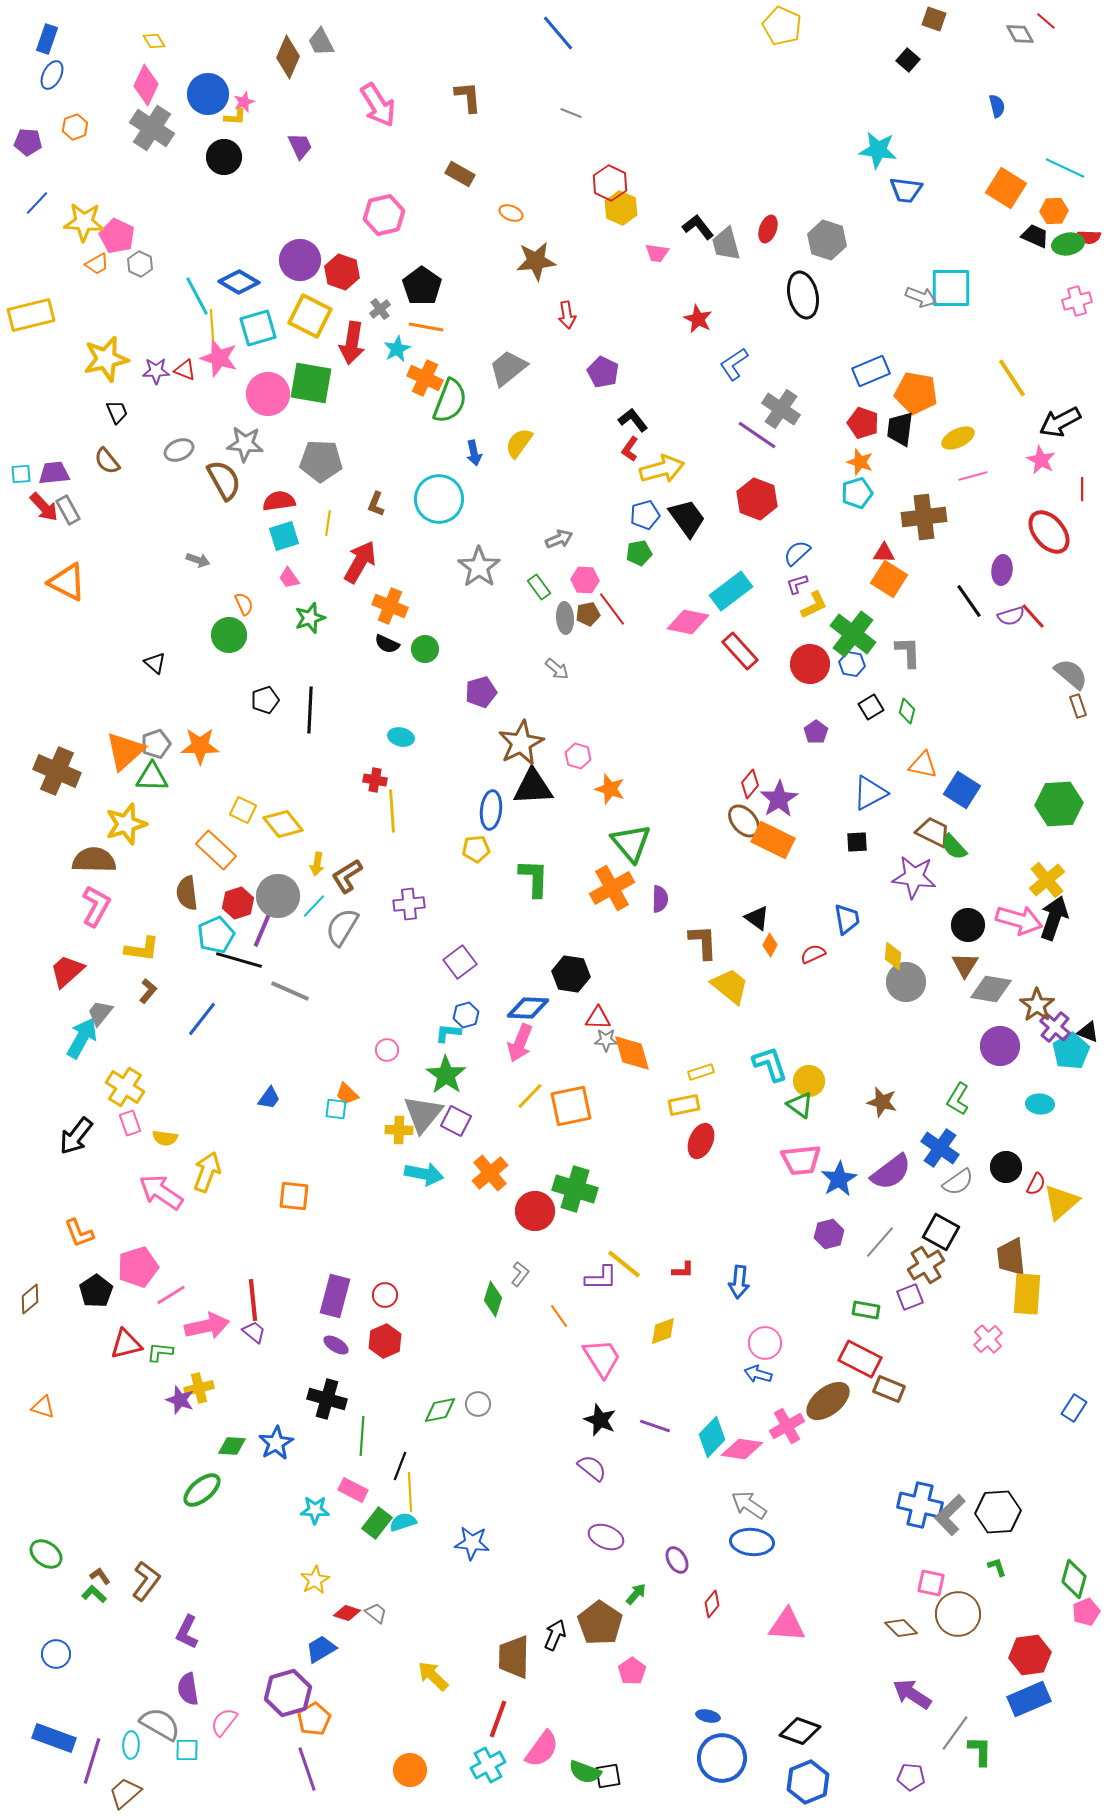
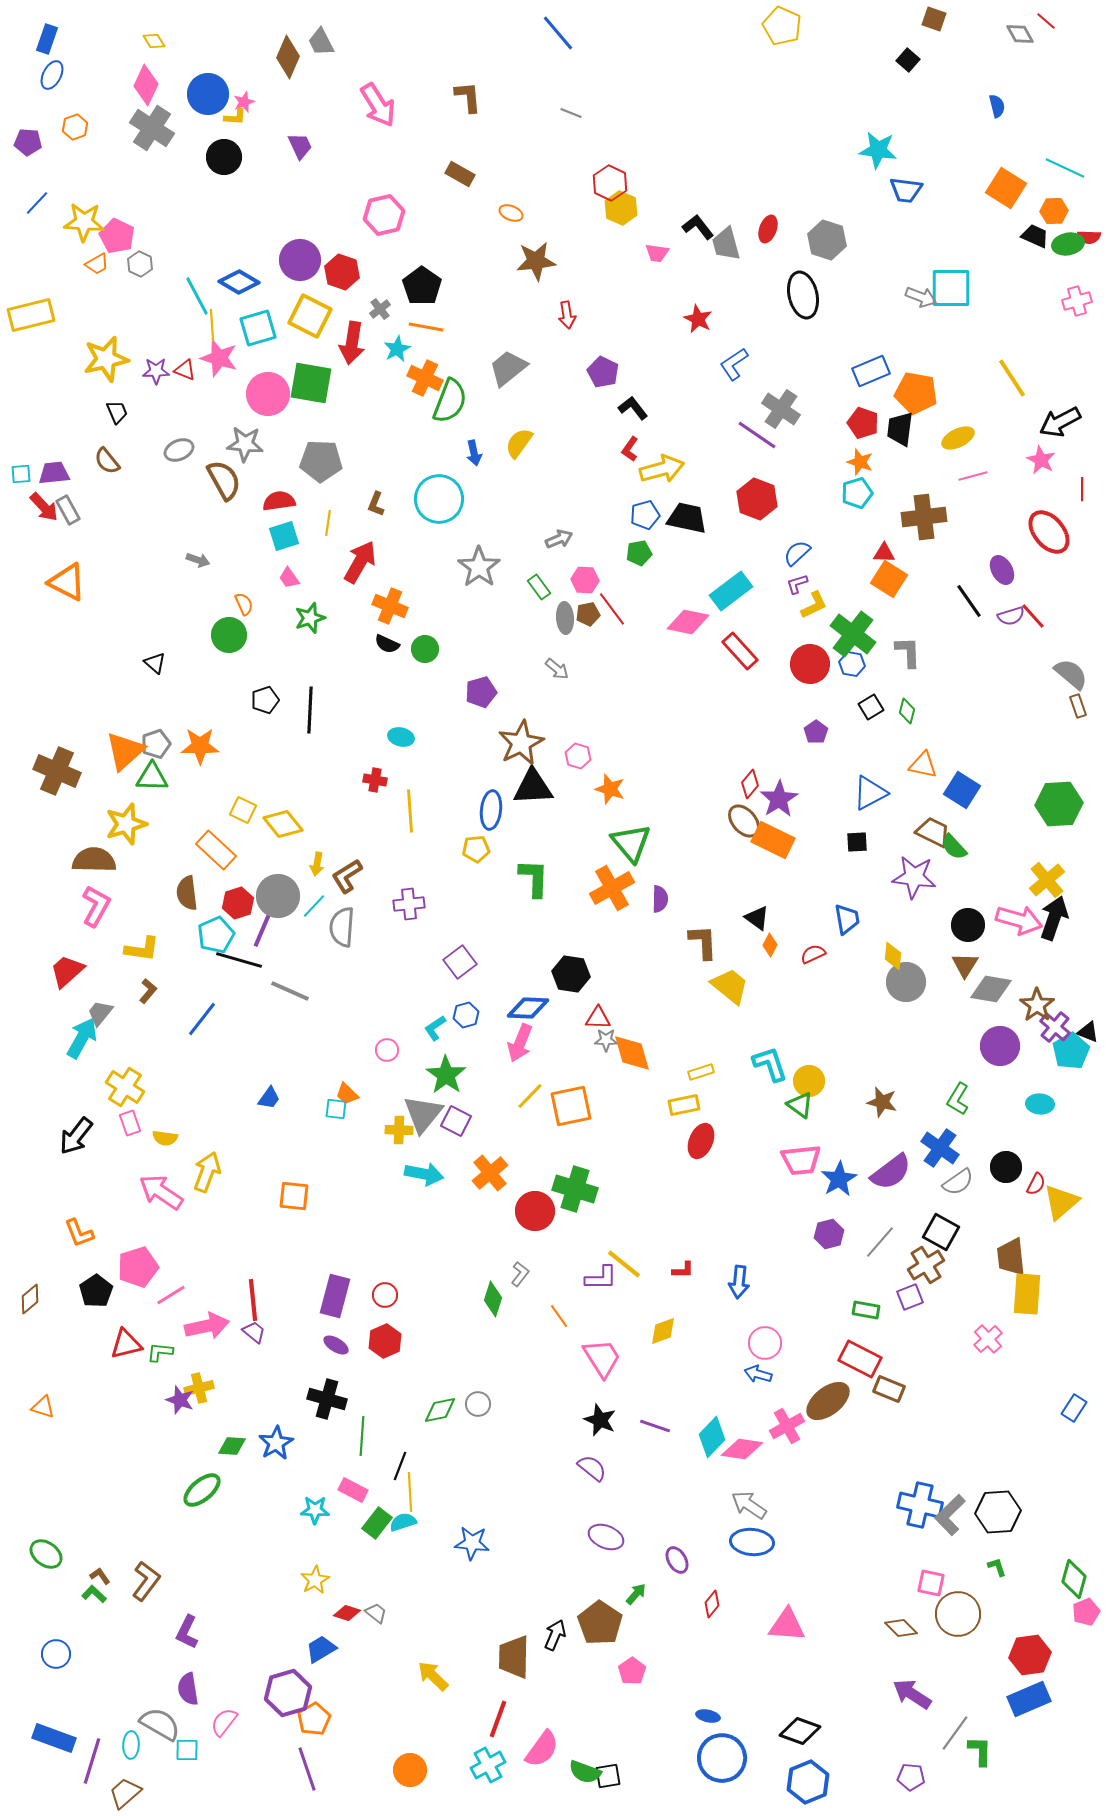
black L-shape at (633, 420): moved 12 px up
black trapezoid at (687, 518): rotated 42 degrees counterclockwise
purple ellipse at (1002, 570): rotated 36 degrees counterclockwise
yellow line at (392, 811): moved 18 px right
gray semicircle at (342, 927): rotated 27 degrees counterclockwise
cyan L-shape at (448, 1033): moved 13 px left, 5 px up; rotated 40 degrees counterclockwise
